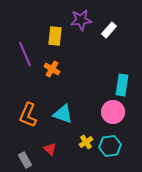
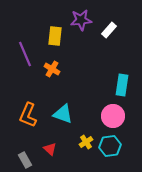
pink circle: moved 4 px down
